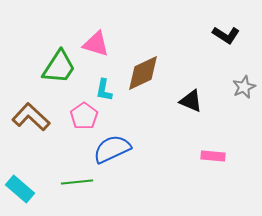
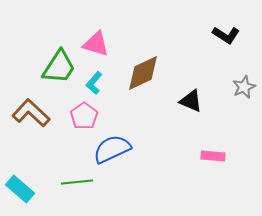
cyan L-shape: moved 10 px left, 7 px up; rotated 30 degrees clockwise
brown L-shape: moved 4 px up
